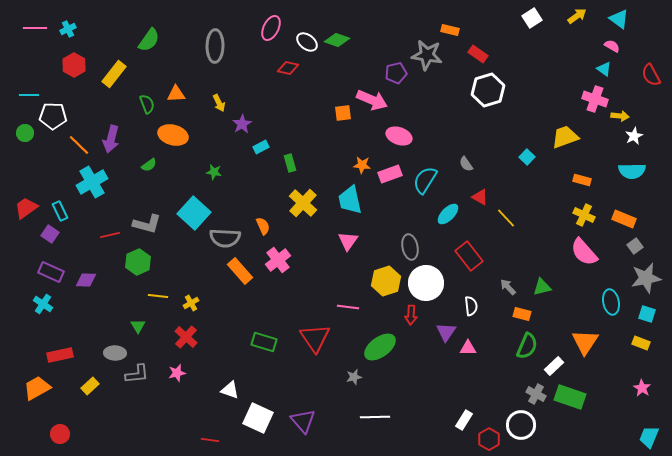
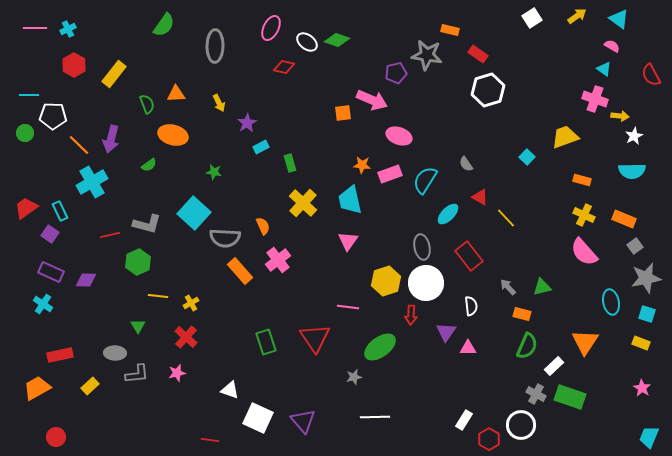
green semicircle at (149, 40): moved 15 px right, 15 px up
red diamond at (288, 68): moved 4 px left, 1 px up
purple star at (242, 124): moved 5 px right, 1 px up
gray ellipse at (410, 247): moved 12 px right
green rectangle at (264, 342): moved 2 px right; rotated 55 degrees clockwise
red circle at (60, 434): moved 4 px left, 3 px down
